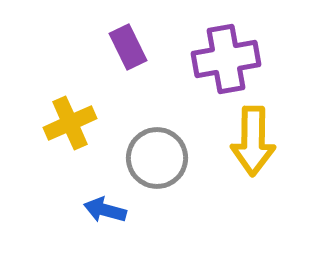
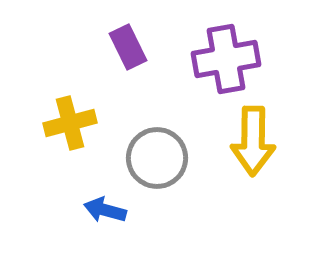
yellow cross: rotated 9 degrees clockwise
